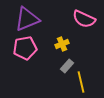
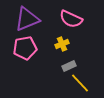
pink semicircle: moved 13 px left
gray rectangle: moved 2 px right; rotated 24 degrees clockwise
yellow line: moved 1 px left, 1 px down; rotated 30 degrees counterclockwise
